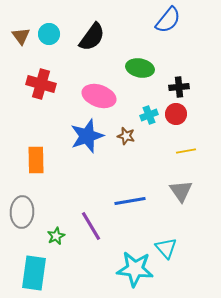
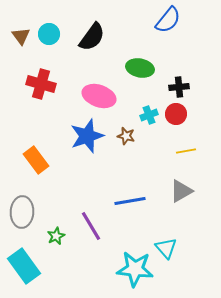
orange rectangle: rotated 36 degrees counterclockwise
gray triangle: rotated 35 degrees clockwise
cyan rectangle: moved 10 px left, 7 px up; rotated 44 degrees counterclockwise
